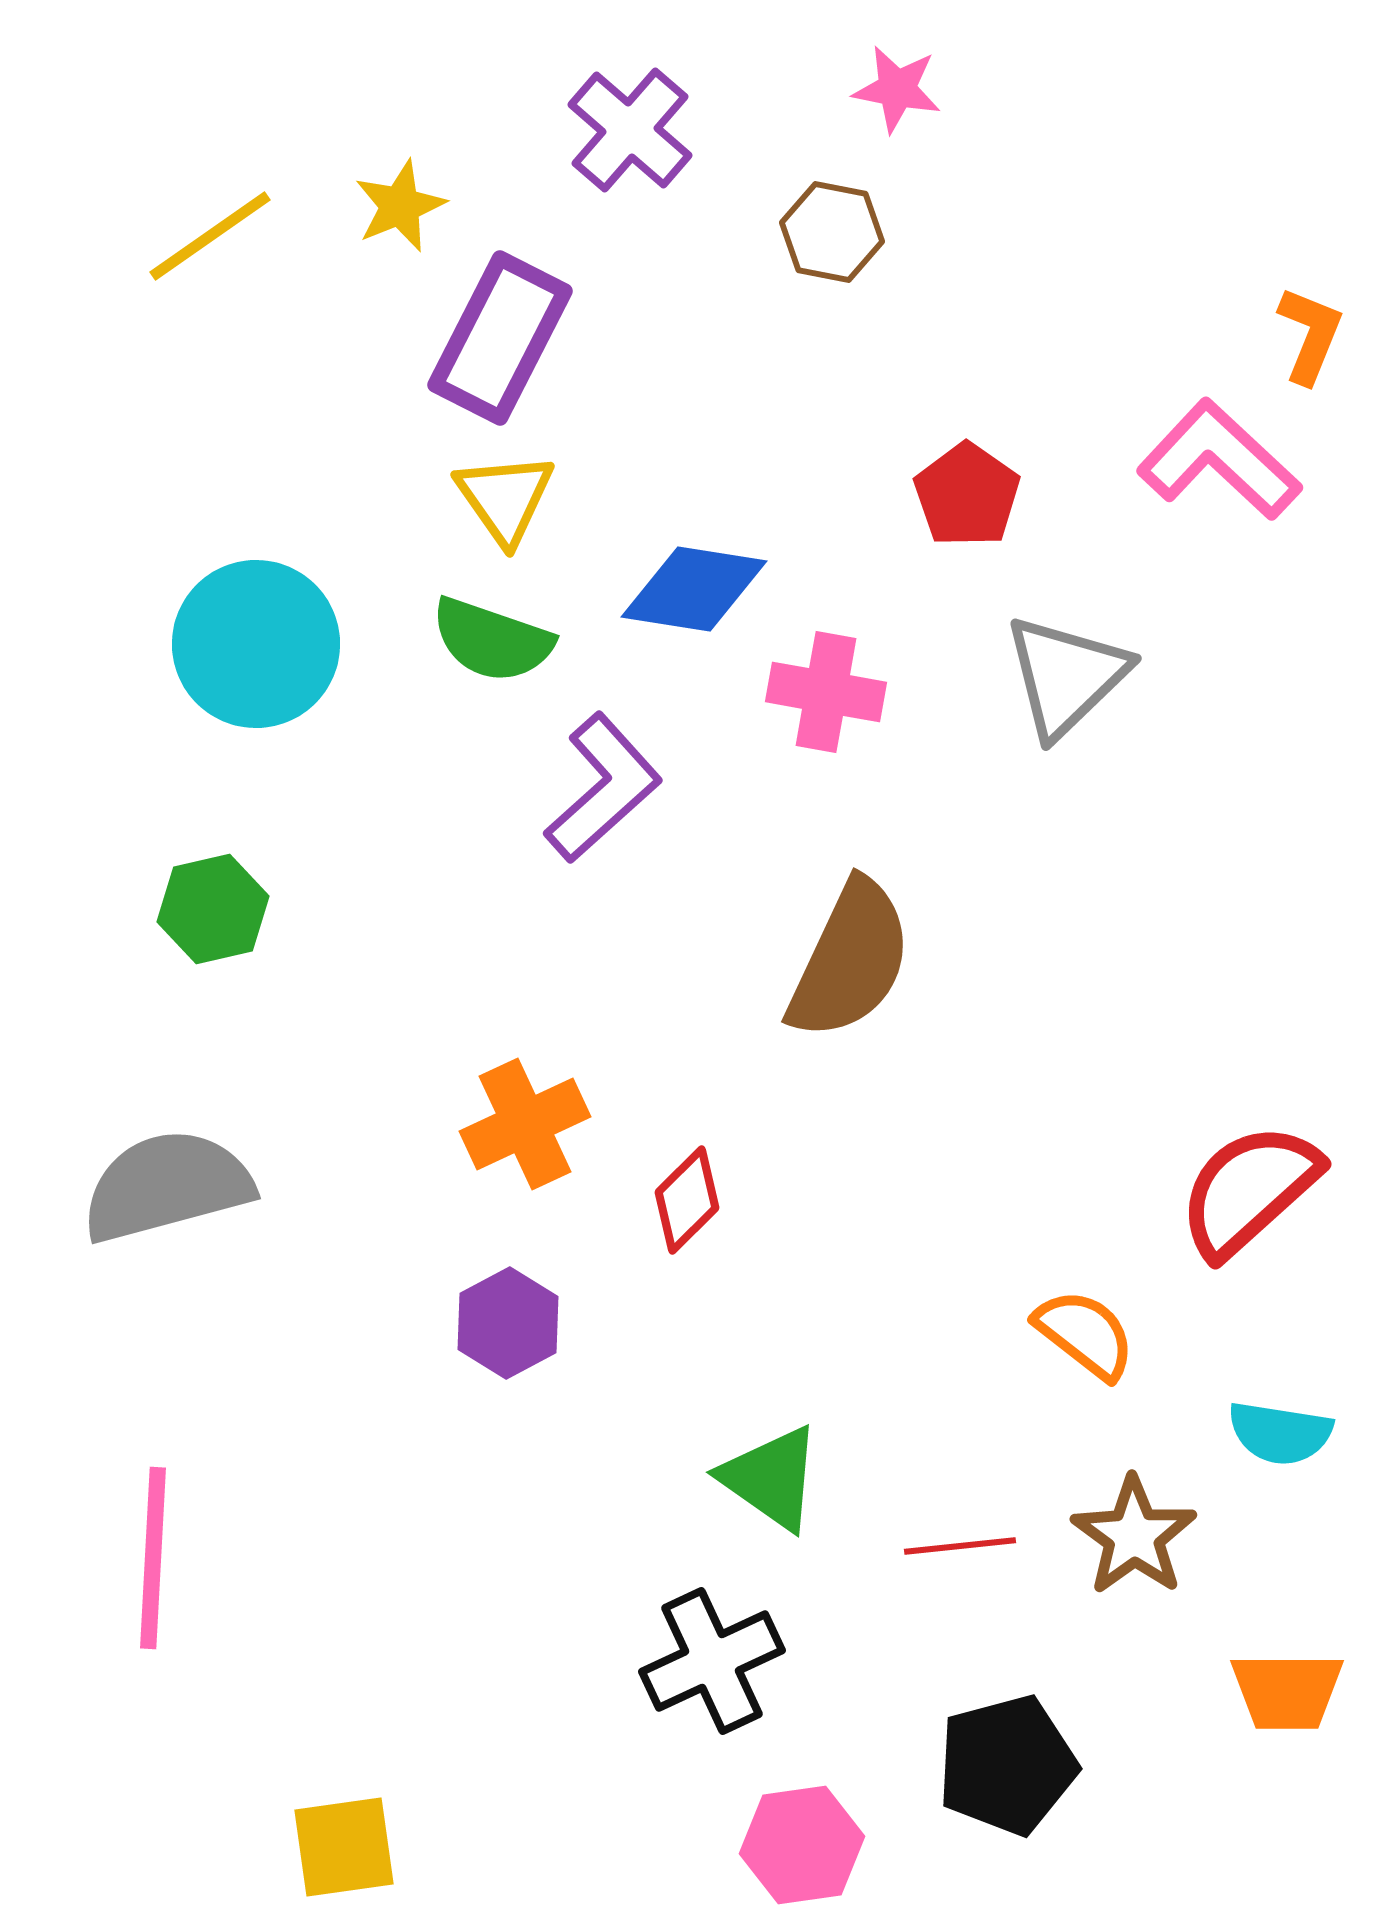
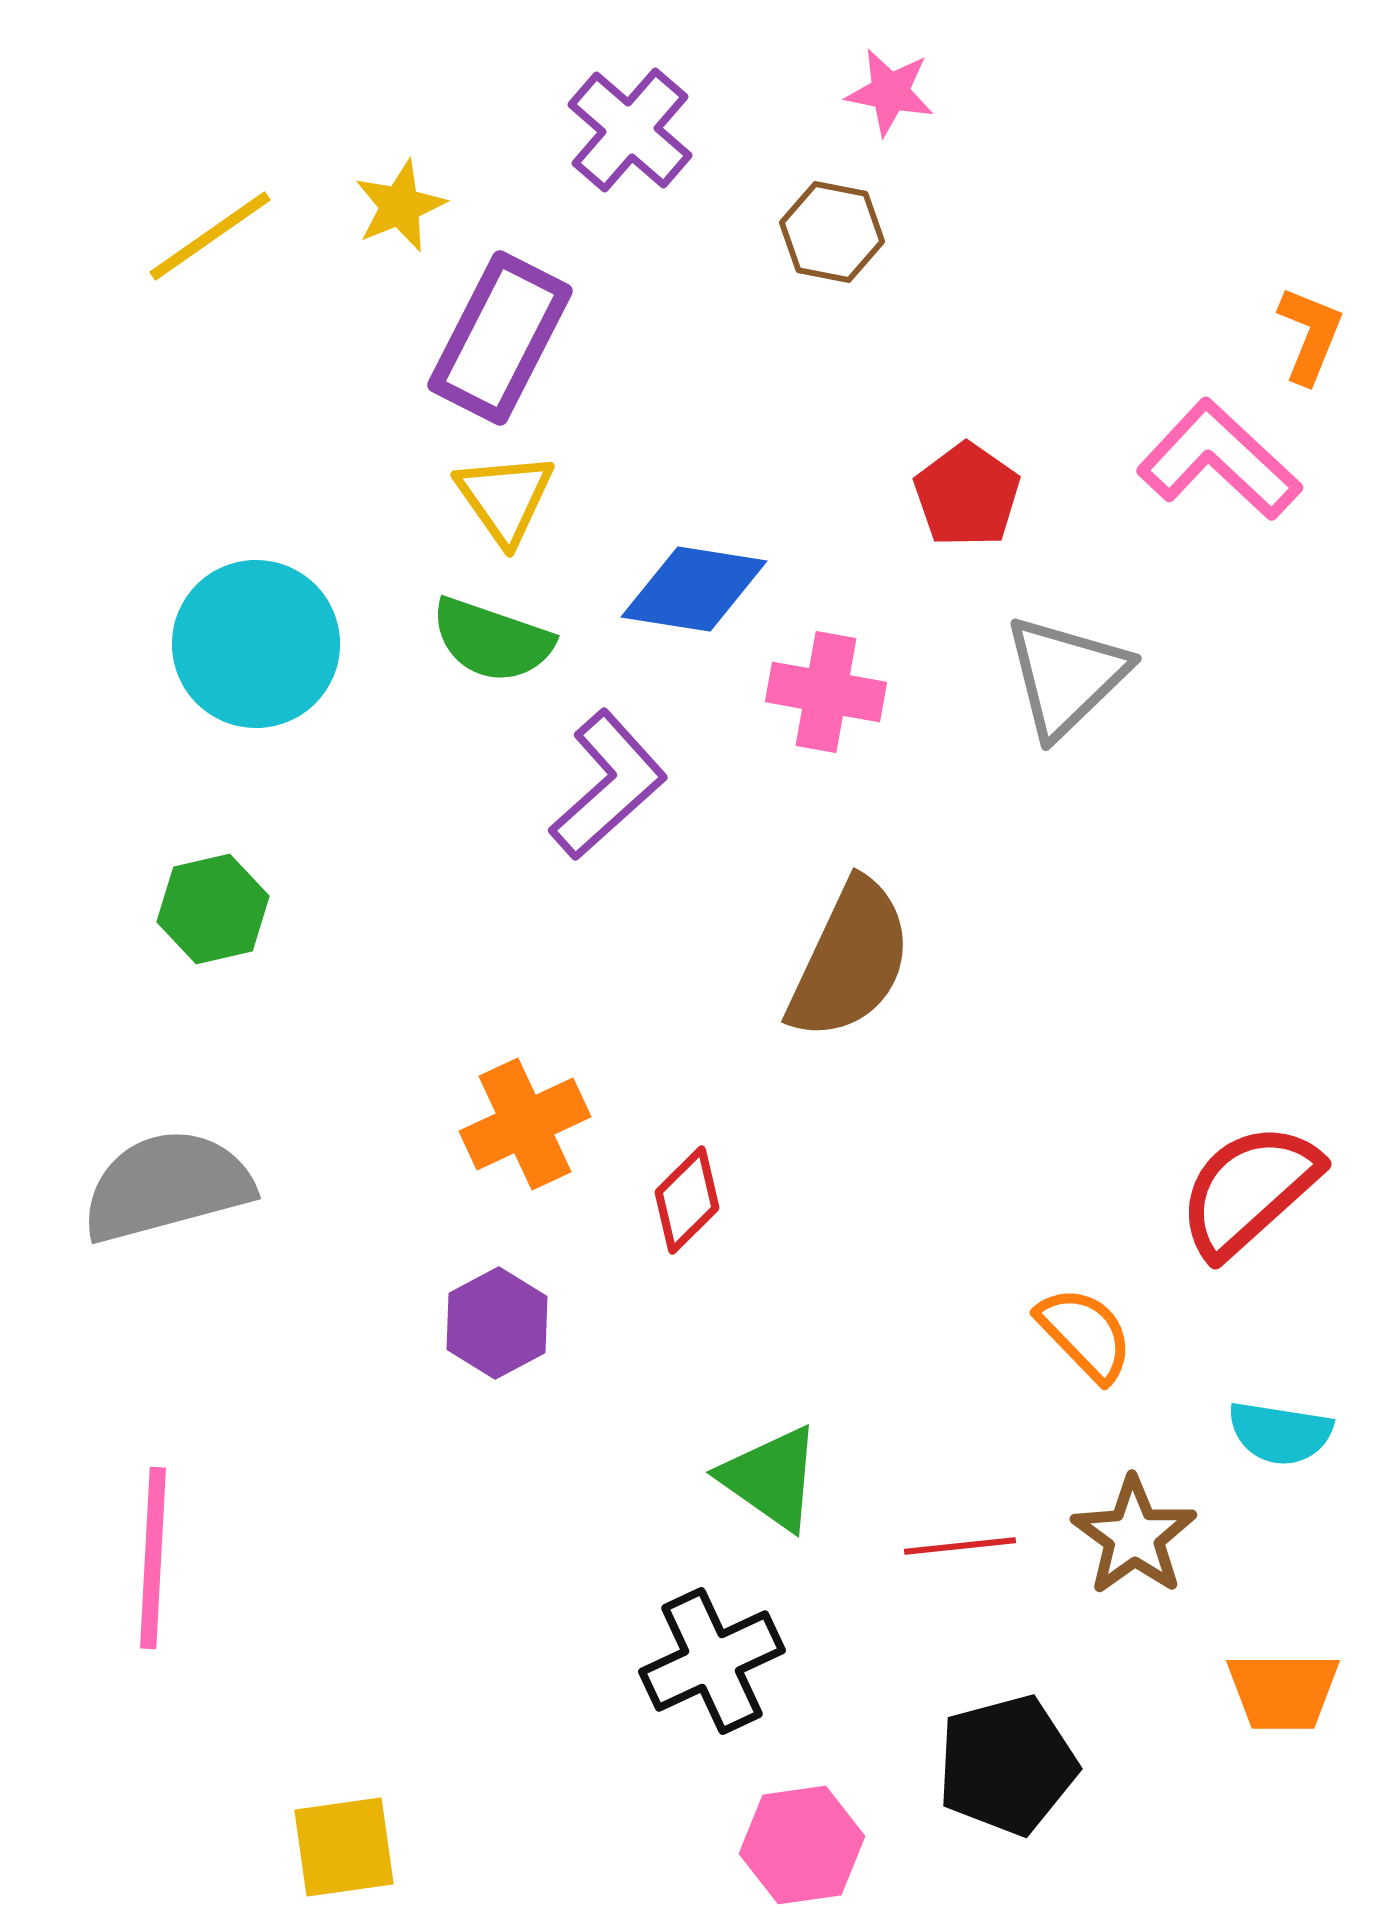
pink star: moved 7 px left, 3 px down
purple L-shape: moved 5 px right, 3 px up
purple hexagon: moved 11 px left
orange semicircle: rotated 8 degrees clockwise
orange trapezoid: moved 4 px left
